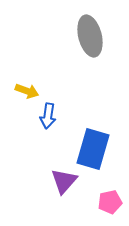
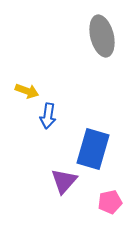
gray ellipse: moved 12 px right
